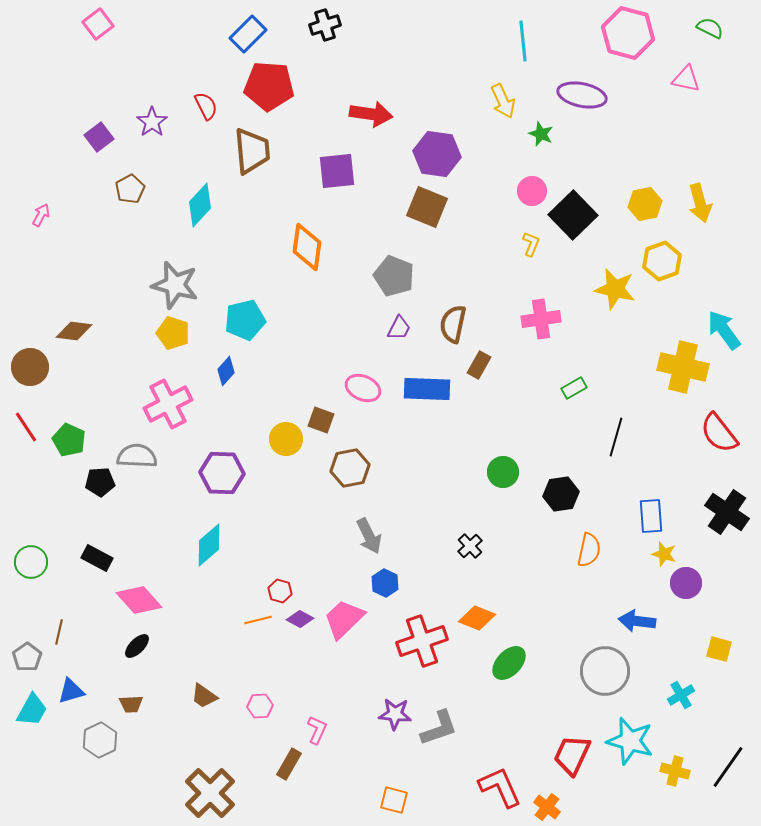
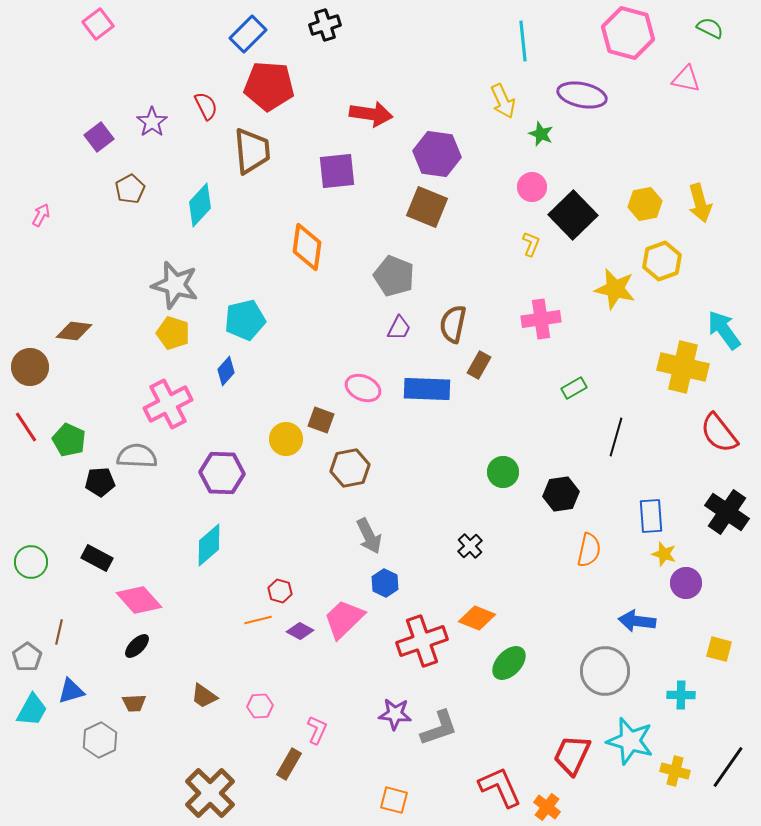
pink circle at (532, 191): moved 4 px up
purple diamond at (300, 619): moved 12 px down
cyan cross at (681, 695): rotated 32 degrees clockwise
brown trapezoid at (131, 704): moved 3 px right, 1 px up
